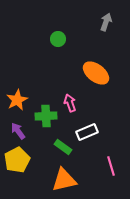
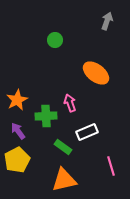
gray arrow: moved 1 px right, 1 px up
green circle: moved 3 px left, 1 px down
